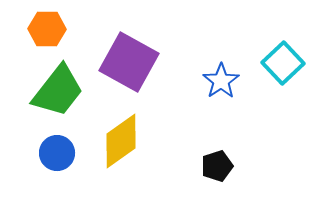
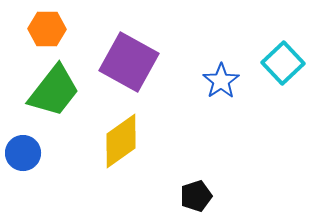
green trapezoid: moved 4 px left
blue circle: moved 34 px left
black pentagon: moved 21 px left, 30 px down
